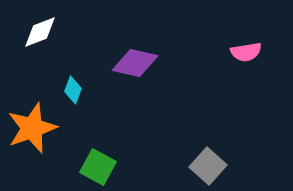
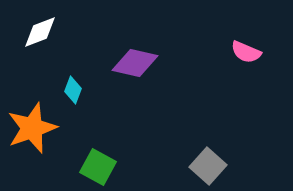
pink semicircle: rotated 32 degrees clockwise
